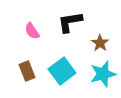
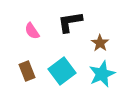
cyan star: moved 1 px left; rotated 8 degrees counterclockwise
